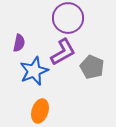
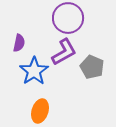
purple L-shape: moved 1 px right
blue star: rotated 12 degrees counterclockwise
